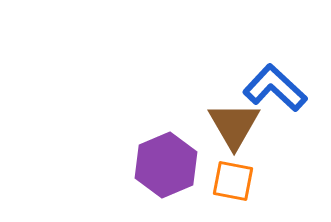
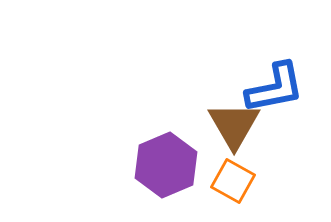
blue L-shape: rotated 126 degrees clockwise
orange square: rotated 18 degrees clockwise
